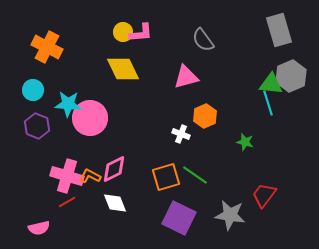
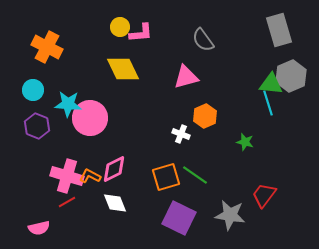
yellow circle: moved 3 px left, 5 px up
